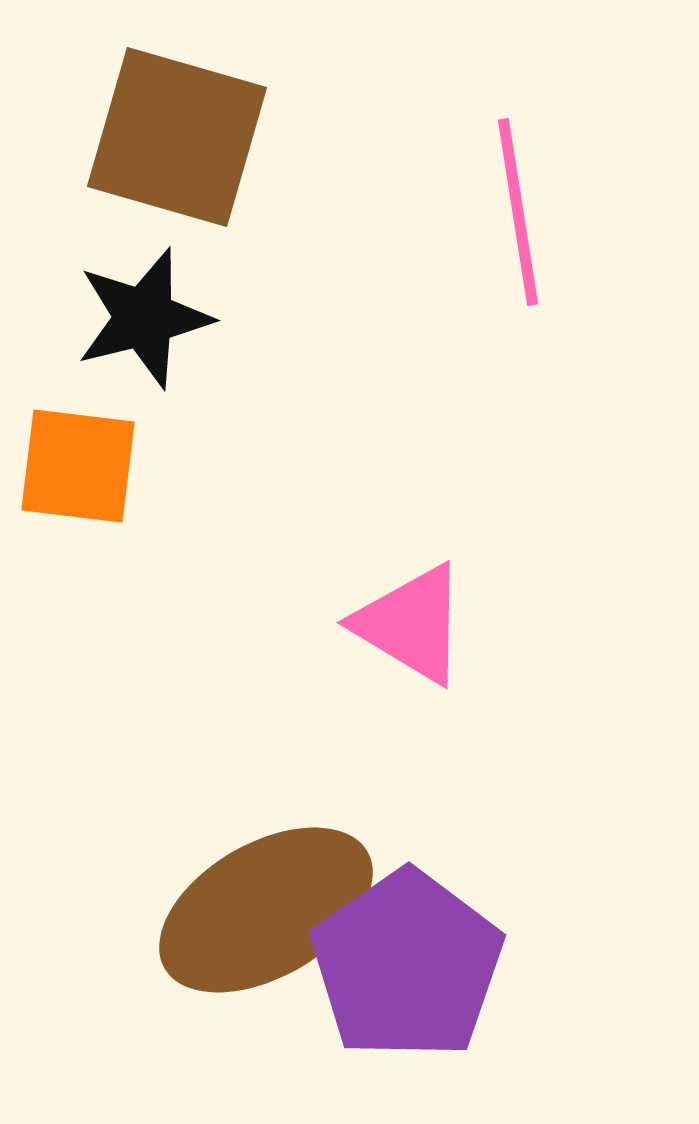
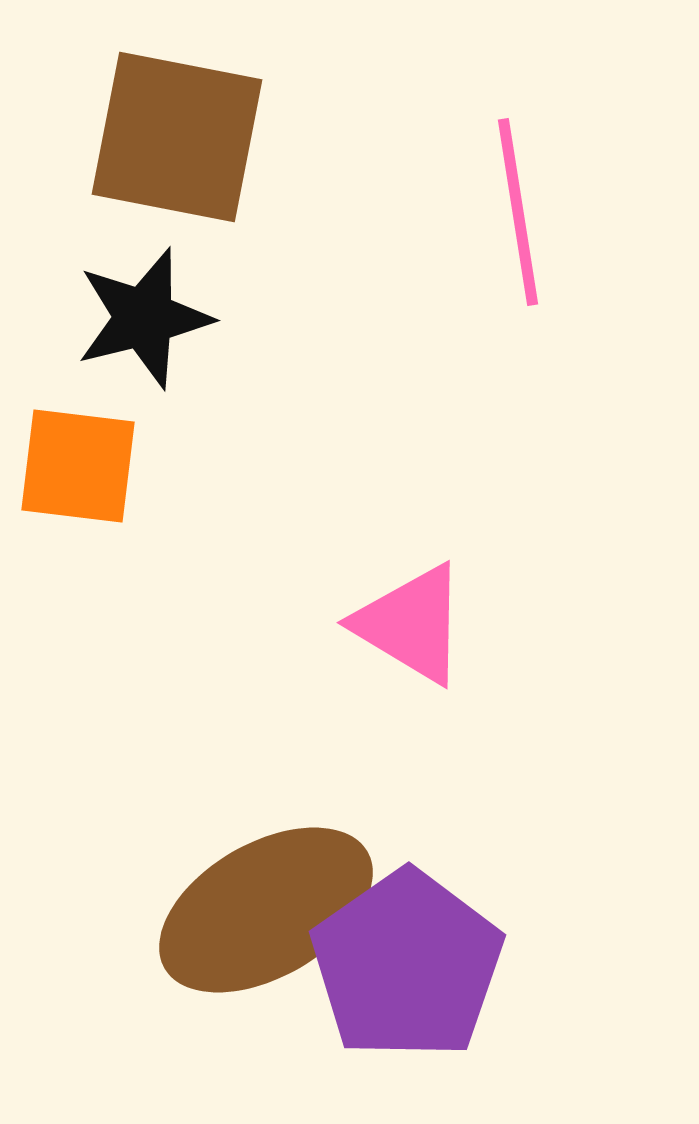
brown square: rotated 5 degrees counterclockwise
